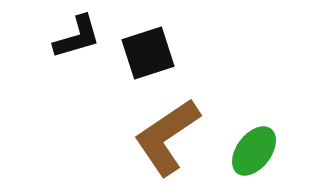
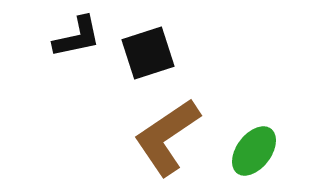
black L-shape: rotated 4 degrees clockwise
